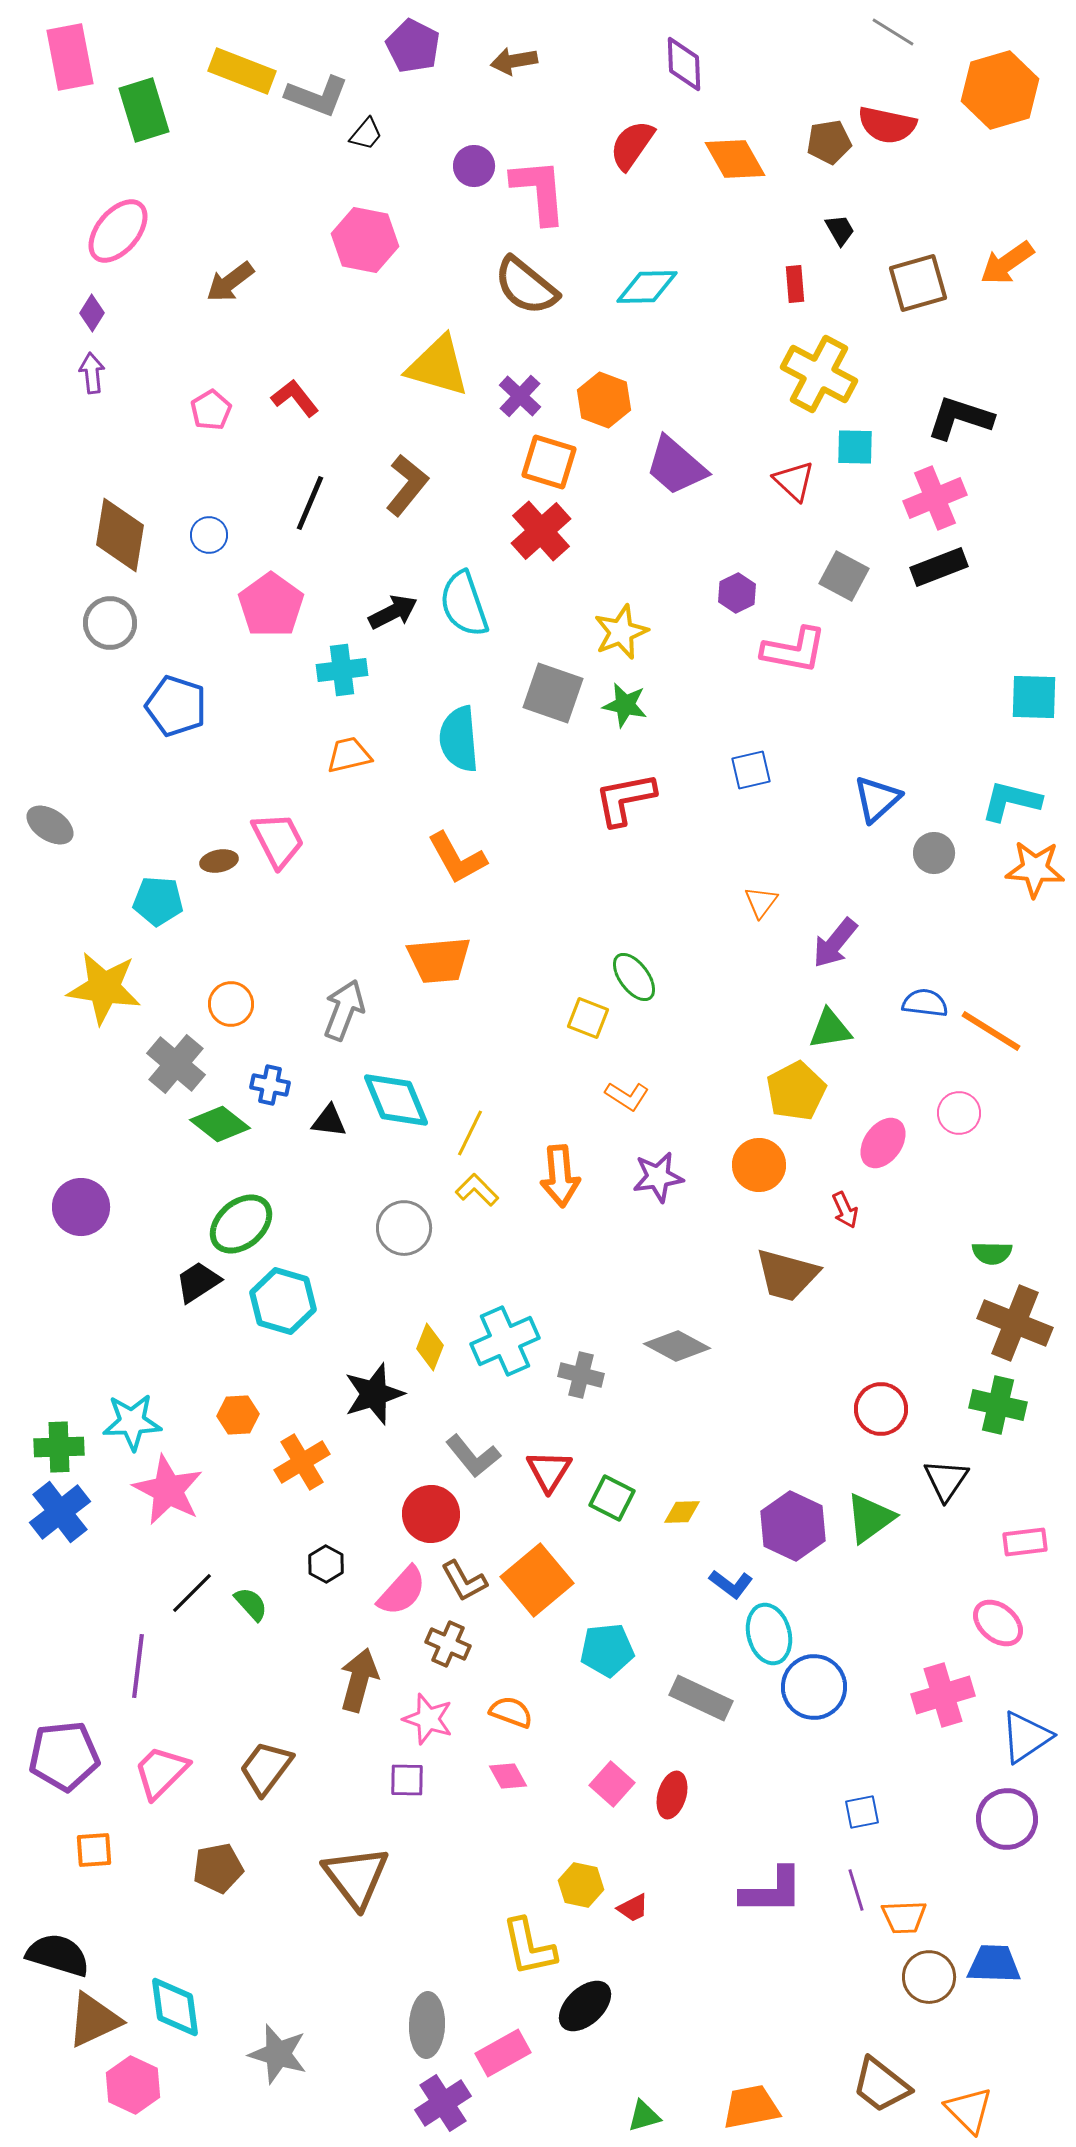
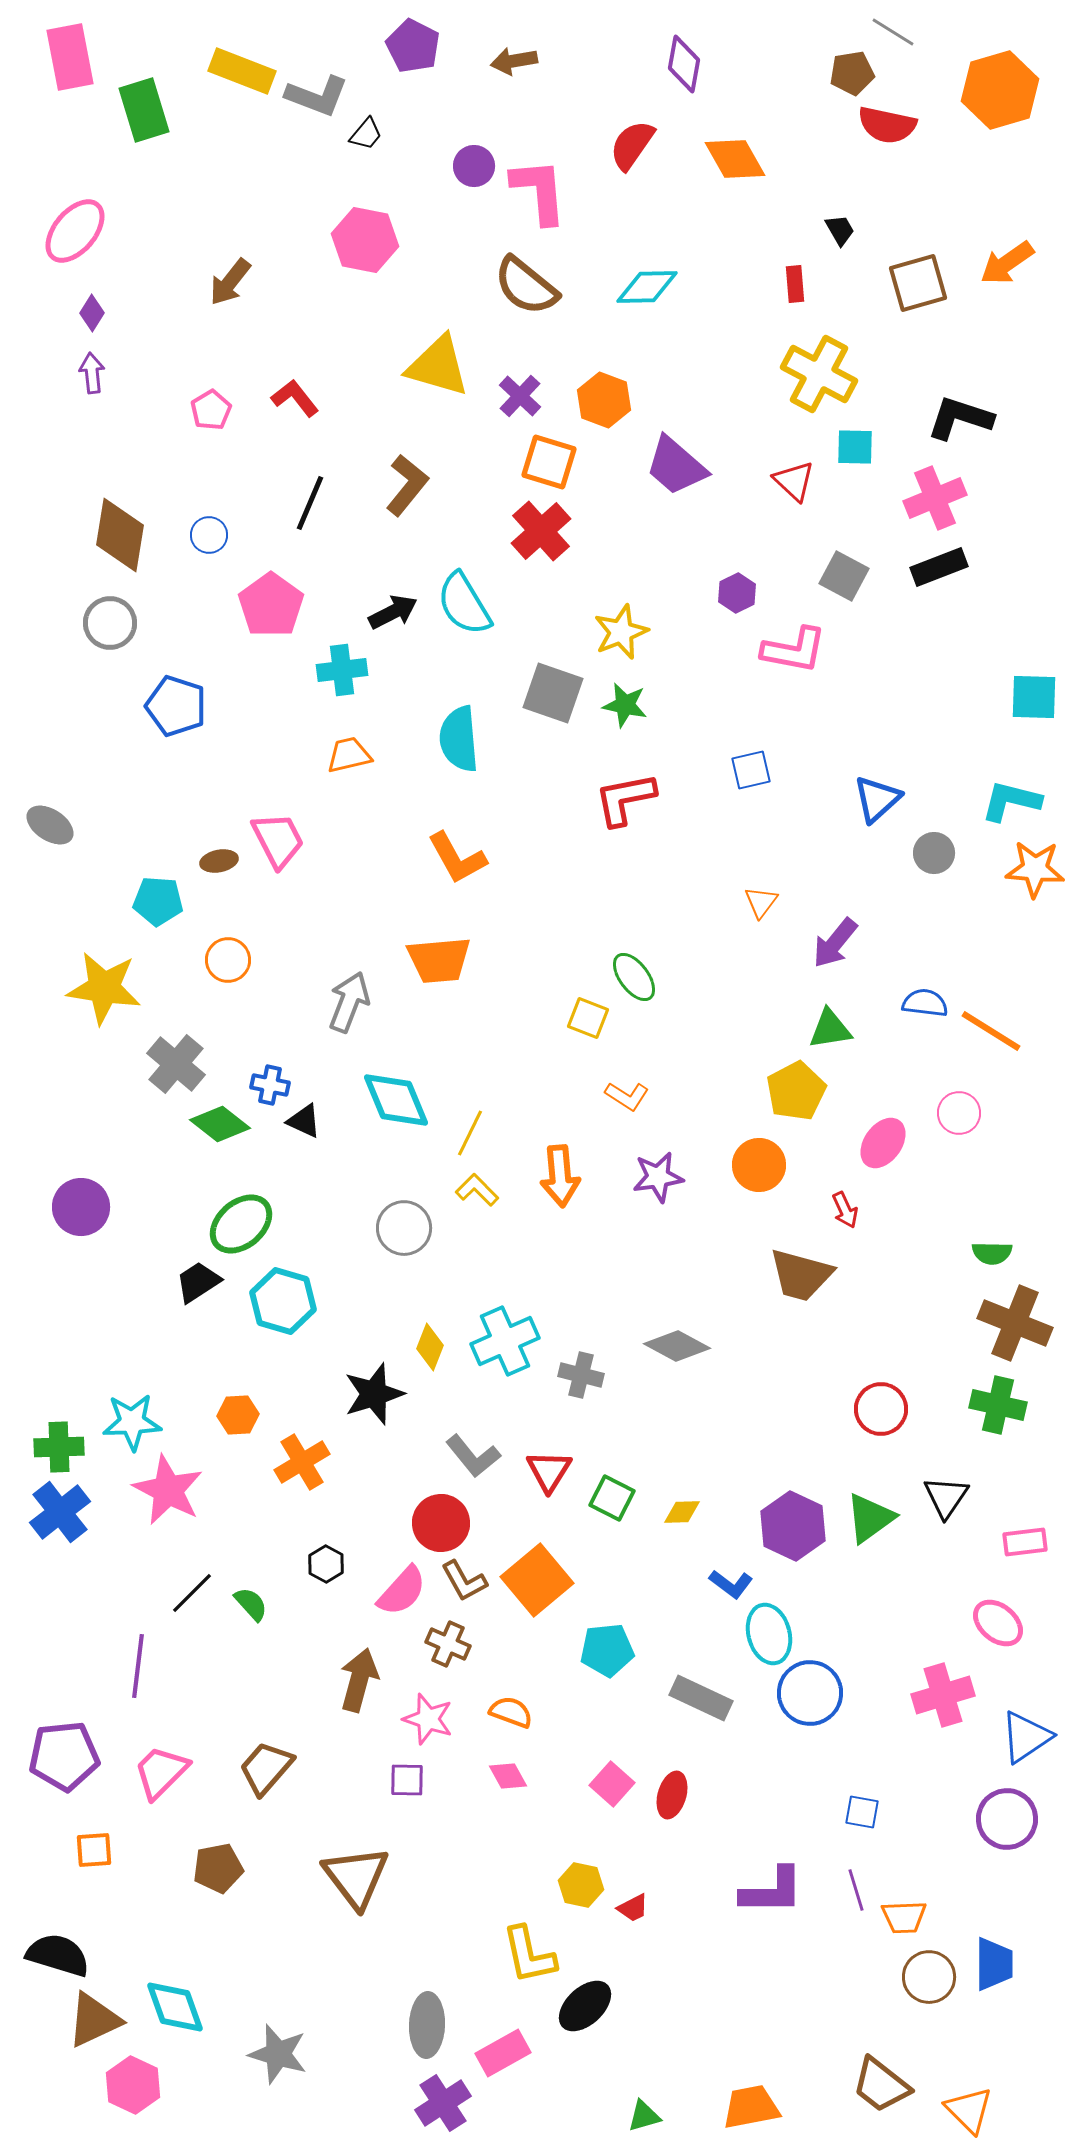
purple diamond at (684, 64): rotated 12 degrees clockwise
brown pentagon at (829, 142): moved 23 px right, 69 px up
pink ellipse at (118, 231): moved 43 px left
brown arrow at (230, 282): rotated 15 degrees counterclockwise
cyan semicircle at (464, 604): rotated 12 degrees counterclockwise
orange circle at (231, 1004): moved 3 px left, 44 px up
gray arrow at (344, 1010): moved 5 px right, 8 px up
black triangle at (329, 1121): moved 25 px left; rotated 18 degrees clockwise
brown trapezoid at (787, 1275): moved 14 px right
black triangle at (946, 1480): moved 17 px down
red circle at (431, 1514): moved 10 px right, 9 px down
blue circle at (814, 1687): moved 4 px left, 6 px down
brown trapezoid at (266, 1768): rotated 4 degrees clockwise
blue square at (862, 1812): rotated 21 degrees clockwise
yellow L-shape at (529, 1947): moved 8 px down
blue trapezoid at (994, 1964): rotated 88 degrees clockwise
cyan diamond at (175, 2007): rotated 12 degrees counterclockwise
